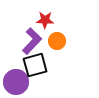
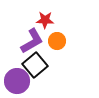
purple L-shape: rotated 16 degrees clockwise
black square: rotated 25 degrees counterclockwise
purple circle: moved 1 px right, 1 px up
